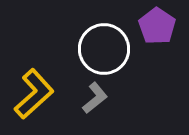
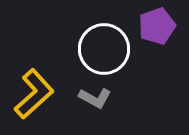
purple pentagon: rotated 18 degrees clockwise
gray L-shape: rotated 68 degrees clockwise
